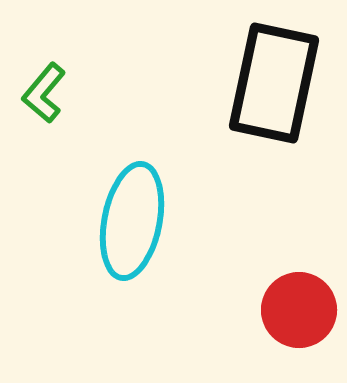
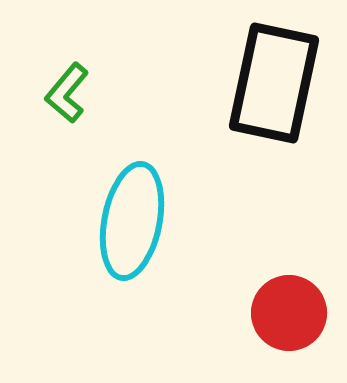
green L-shape: moved 23 px right
red circle: moved 10 px left, 3 px down
